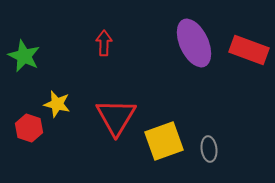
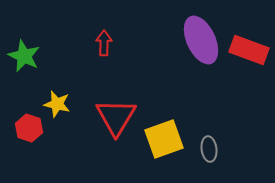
purple ellipse: moved 7 px right, 3 px up
yellow square: moved 2 px up
